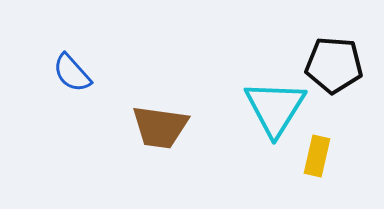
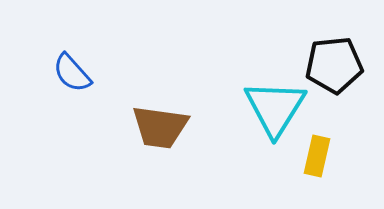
black pentagon: rotated 10 degrees counterclockwise
